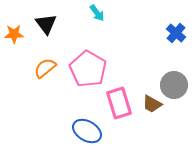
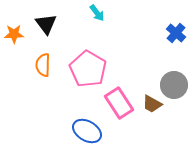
orange semicircle: moved 2 px left, 3 px up; rotated 50 degrees counterclockwise
pink rectangle: rotated 16 degrees counterclockwise
